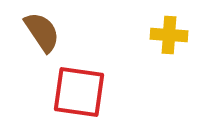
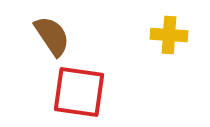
brown semicircle: moved 10 px right, 4 px down
